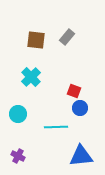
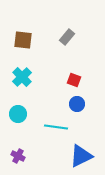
brown square: moved 13 px left
cyan cross: moved 9 px left
red square: moved 11 px up
blue circle: moved 3 px left, 4 px up
cyan line: rotated 10 degrees clockwise
blue triangle: rotated 20 degrees counterclockwise
